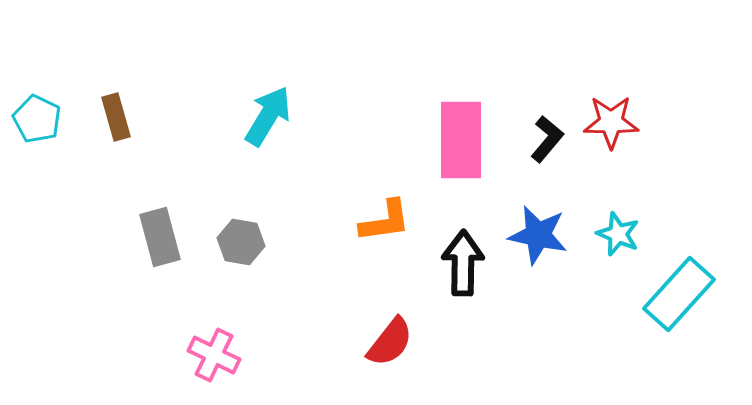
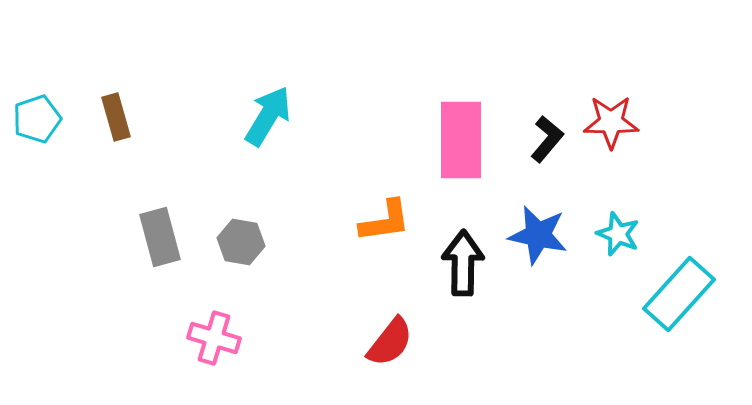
cyan pentagon: rotated 27 degrees clockwise
pink cross: moved 17 px up; rotated 9 degrees counterclockwise
